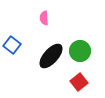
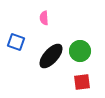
blue square: moved 4 px right, 3 px up; rotated 18 degrees counterclockwise
red square: moved 3 px right; rotated 30 degrees clockwise
